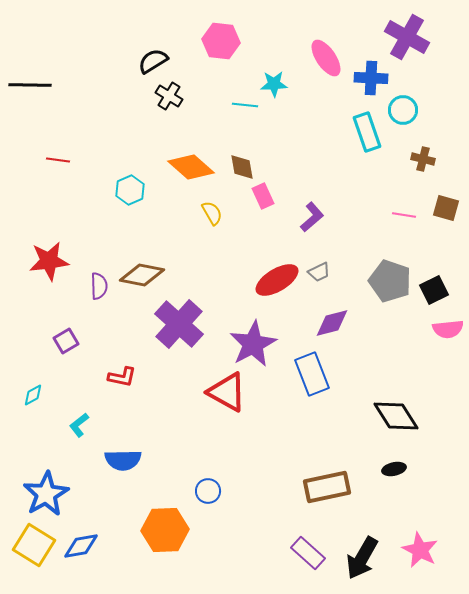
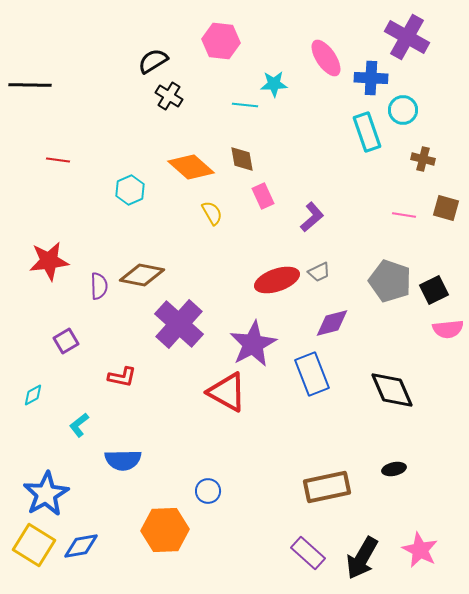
brown diamond at (242, 167): moved 8 px up
red ellipse at (277, 280): rotated 12 degrees clockwise
black diamond at (396, 416): moved 4 px left, 26 px up; rotated 9 degrees clockwise
